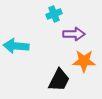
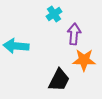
cyan cross: rotated 14 degrees counterclockwise
purple arrow: rotated 85 degrees counterclockwise
orange star: moved 1 px up
